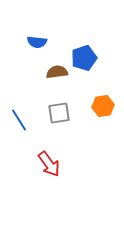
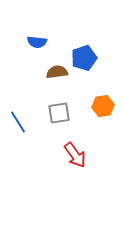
blue line: moved 1 px left, 2 px down
red arrow: moved 26 px right, 9 px up
